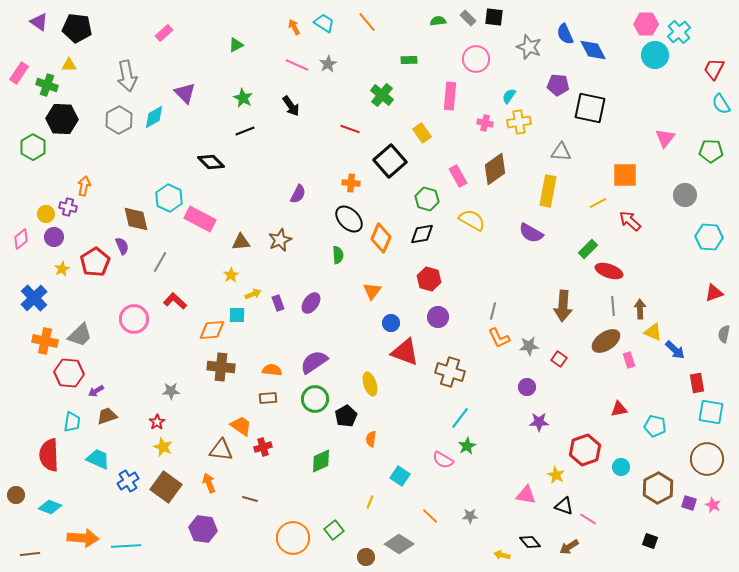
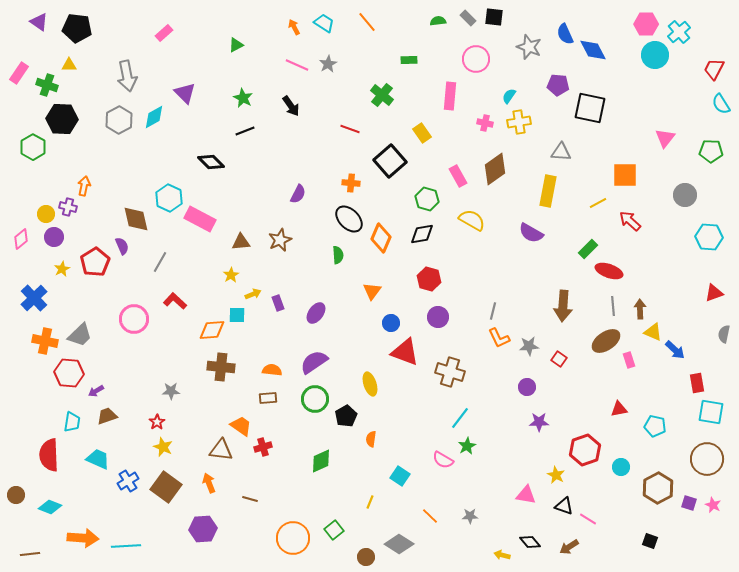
purple ellipse at (311, 303): moved 5 px right, 10 px down
purple hexagon at (203, 529): rotated 12 degrees counterclockwise
